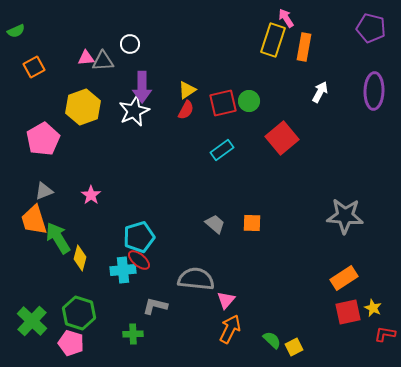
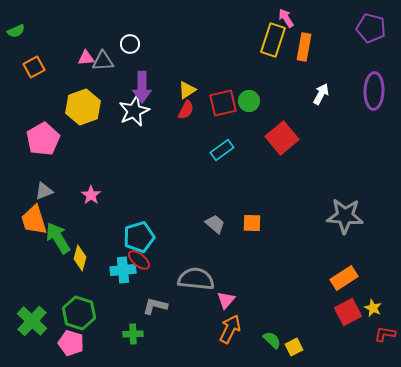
white arrow at (320, 92): moved 1 px right, 2 px down
red square at (348, 312): rotated 16 degrees counterclockwise
